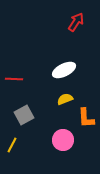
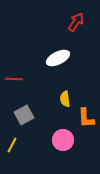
white ellipse: moved 6 px left, 12 px up
yellow semicircle: rotated 77 degrees counterclockwise
